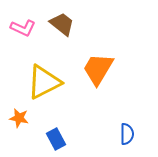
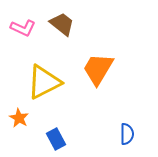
orange star: rotated 18 degrees clockwise
